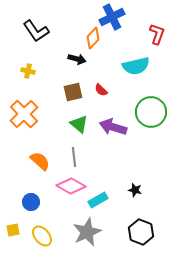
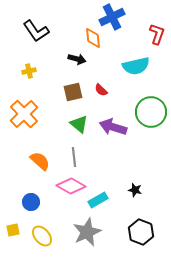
orange diamond: rotated 50 degrees counterclockwise
yellow cross: moved 1 px right; rotated 24 degrees counterclockwise
